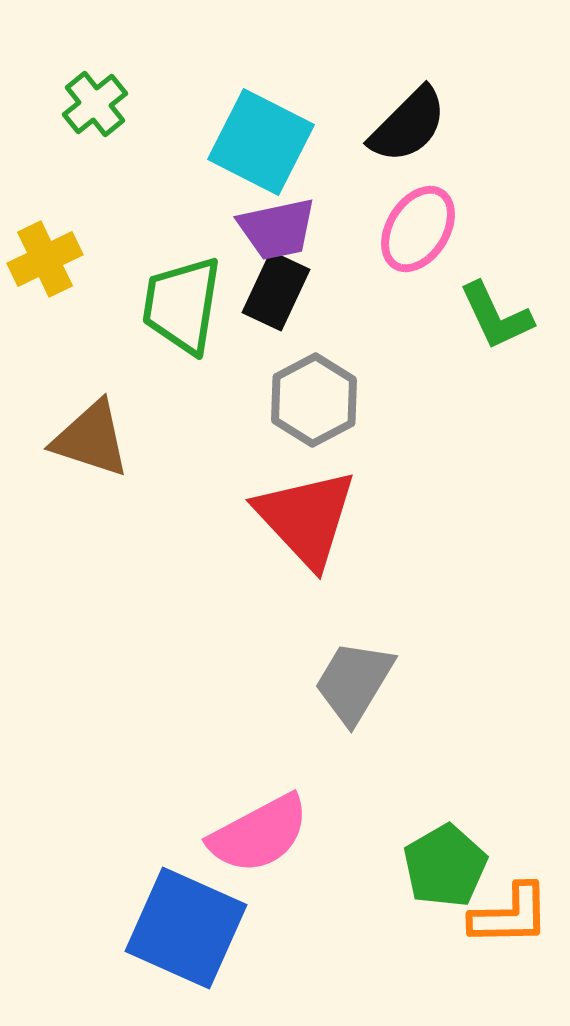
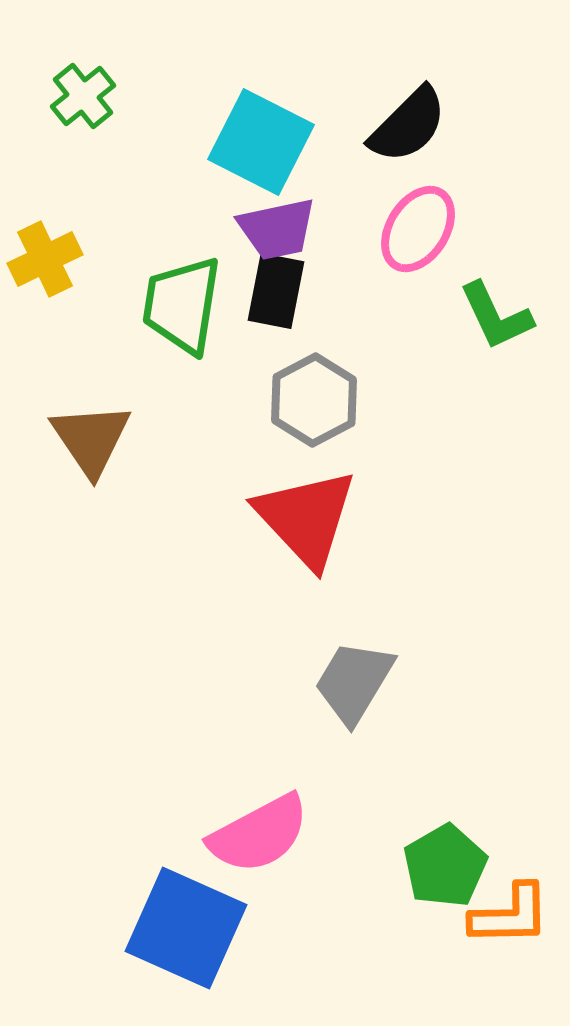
green cross: moved 12 px left, 8 px up
black rectangle: rotated 14 degrees counterclockwise
brown triangle: rotated 38 degrees clockwise
